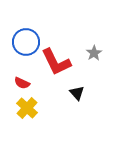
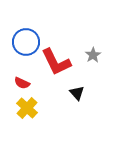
gray star: moved 1 px left, 2 px down
